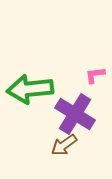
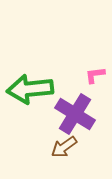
brown arrow: moved 2 px down
